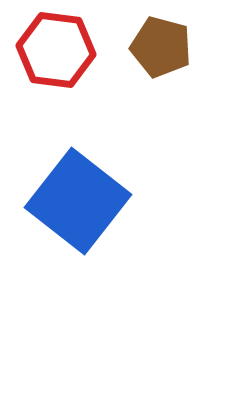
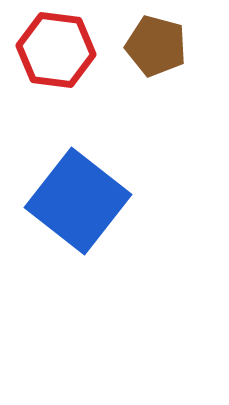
brown pentagon: moved 5 px left, 1 px up
